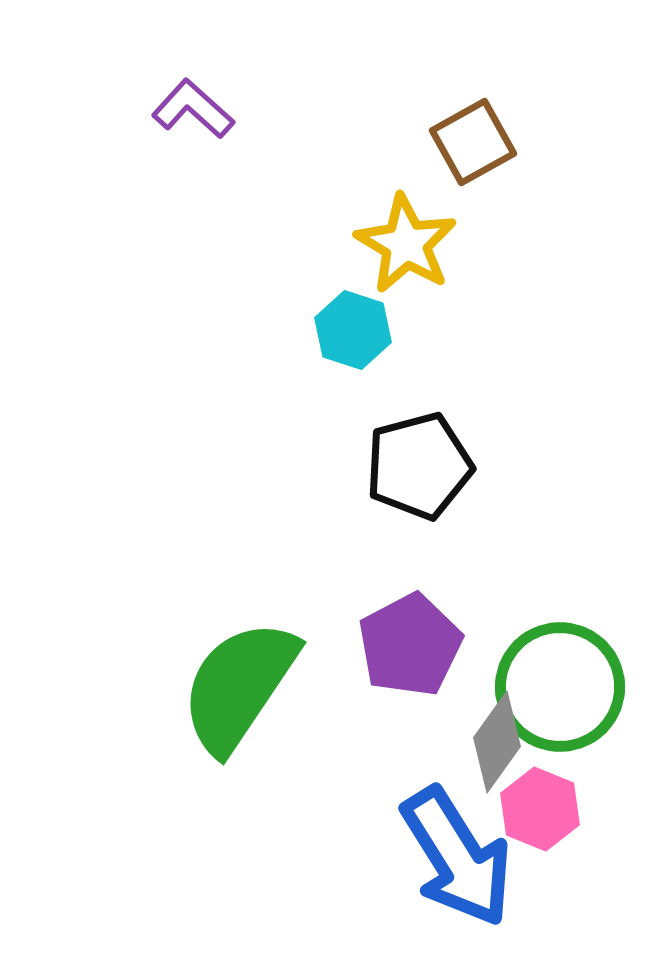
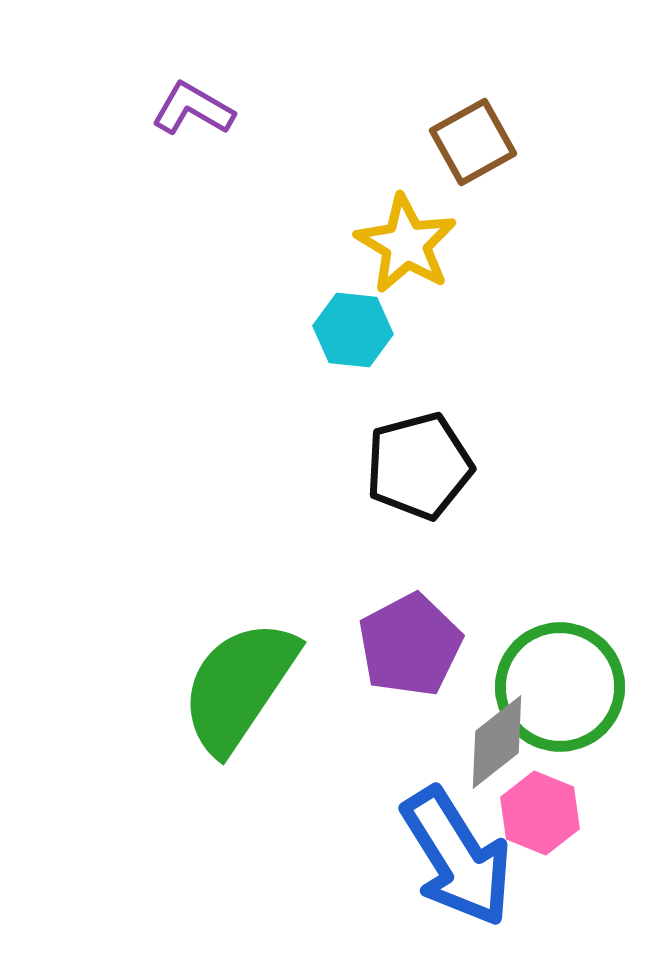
purple L-shape: rotated 12 degrees counterclockwise
cyan hexagon: rotated 12 degrees counterclockwise
gray diamond: rotated 16 degrees clockwise
pink hexagon: moved 4 px down
